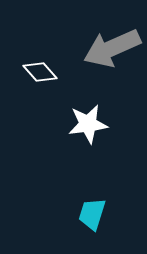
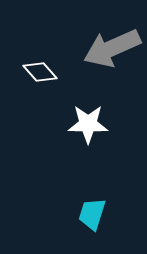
white star: rotated 9 degrees clockwise
